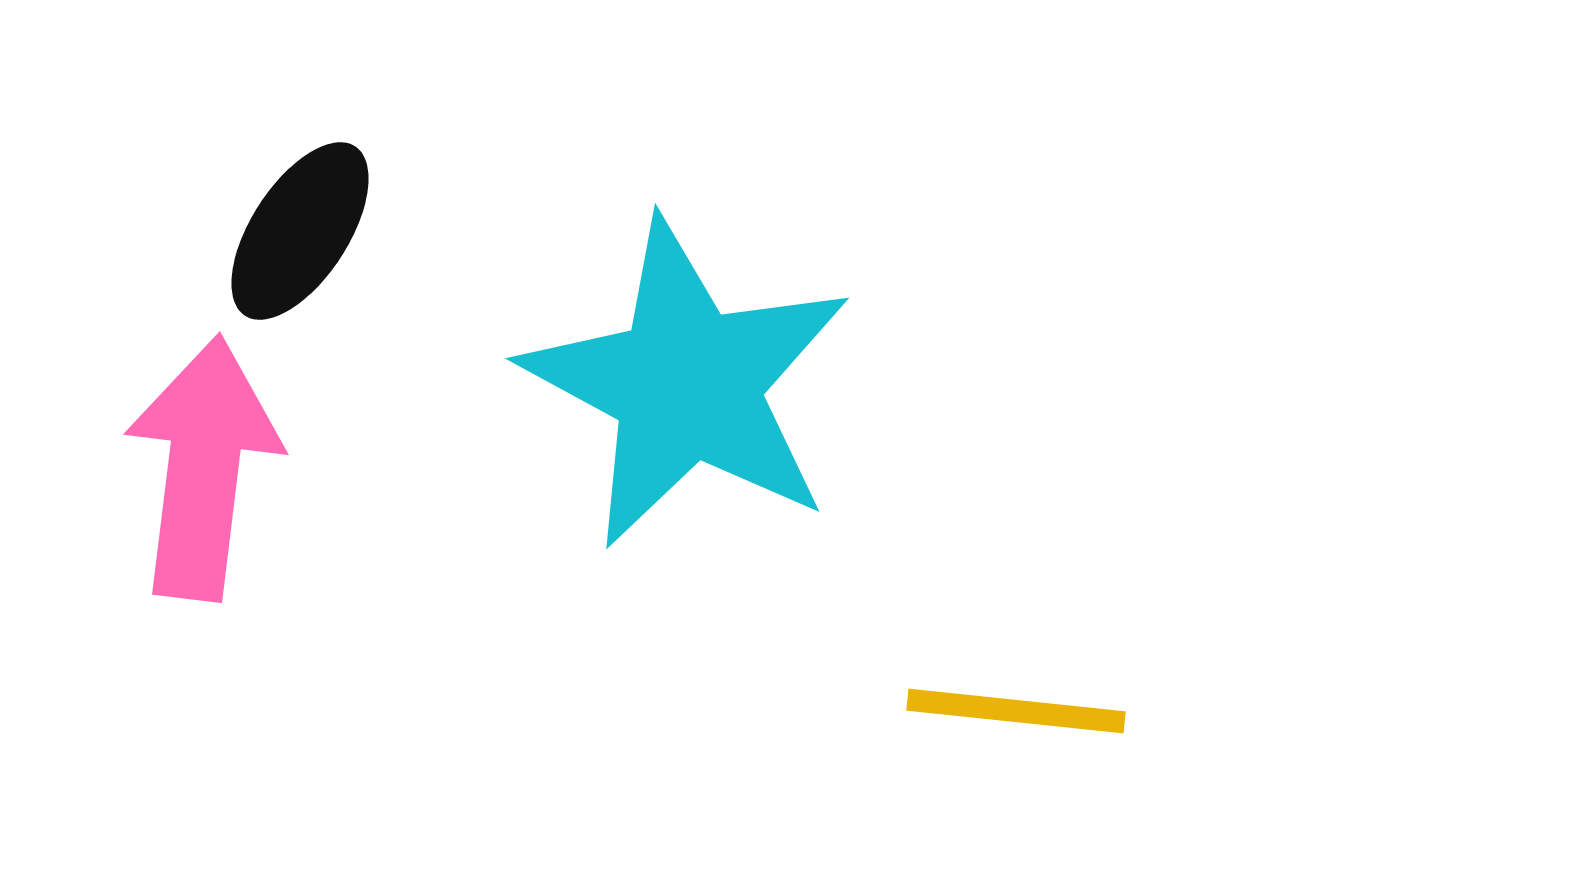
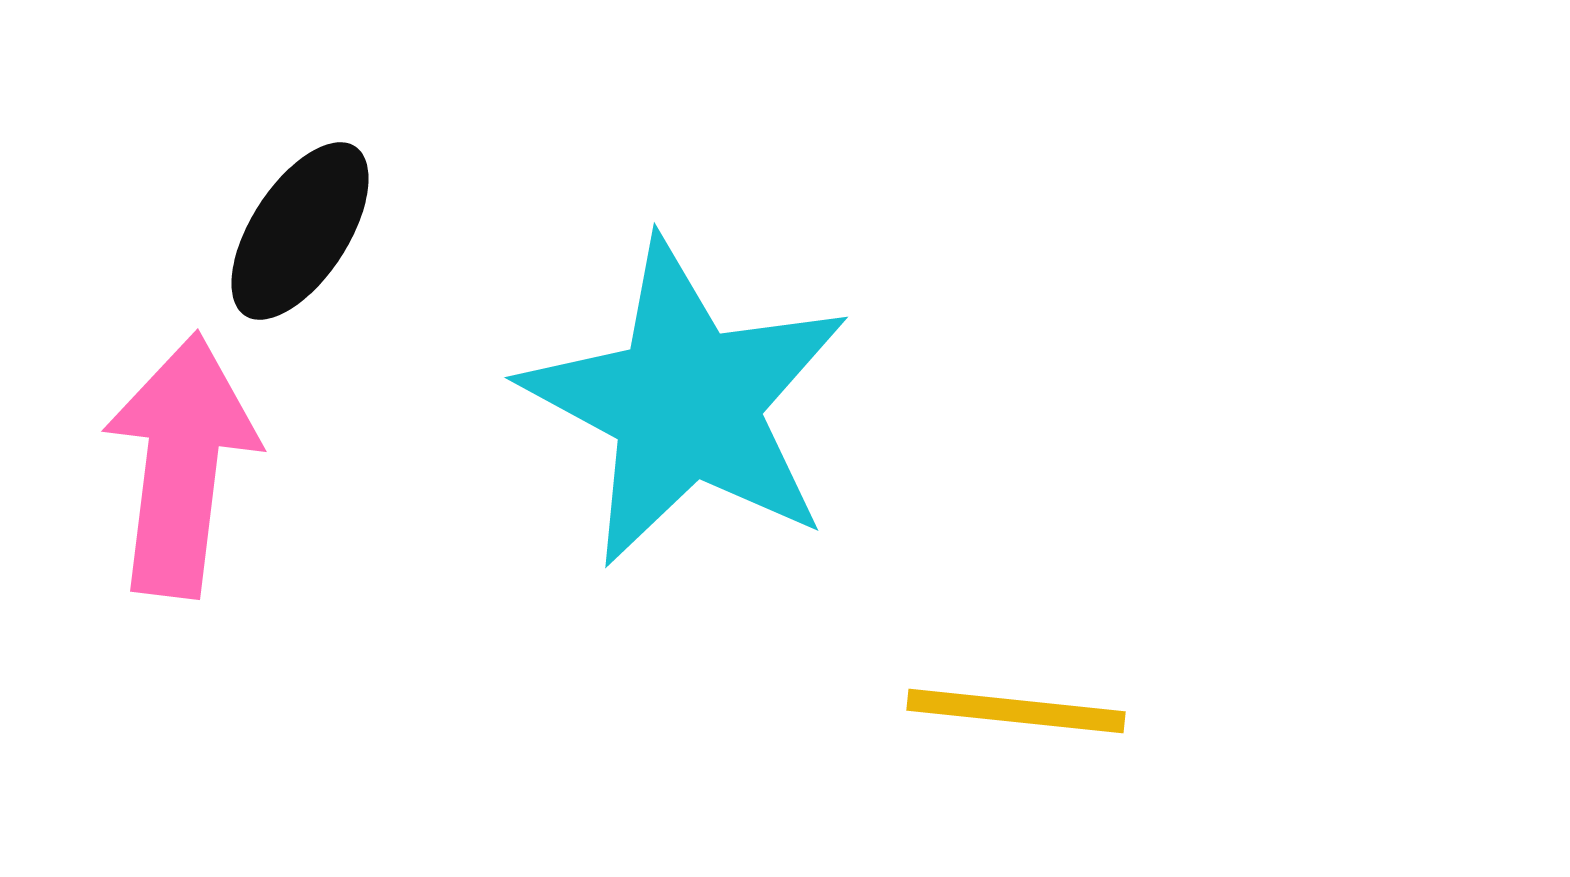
cyan star: moved 1 px left, 19 px down
pink arrow: moved 22 px left, 3 px up
